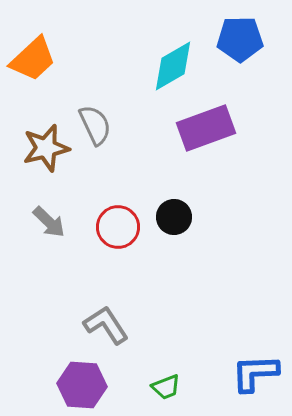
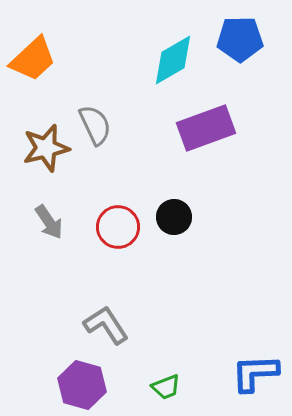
cyan diamond: moved 6 px up
gray arrow: rotated 12 degrees clockwise
purple hexagon: rotated 12 degrees clockwise
